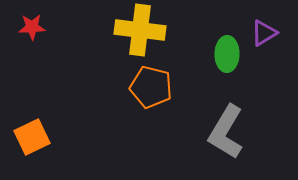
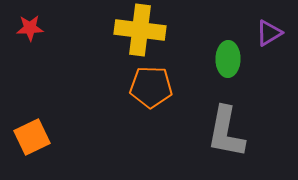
red star: moved 2 px left, 1 px down
purple triangle: moved 5 px right
green ellipse: moved 1 px right, 5 px down
orange pentagon: rotated 12 degrees counterclockwise
gray L-shape: rotated 20 degrees counterclockwise
